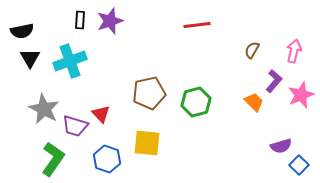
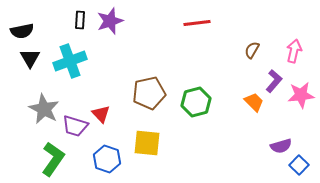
red line: moved 2 px up
pink star: rotated 16 degrees clockwise
